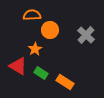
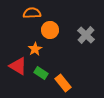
orange semicircle: moved 2 px up
orange rectangle: moved 2 px left, 1 px down; rotated 18 degrees clockwise
